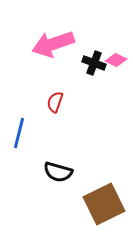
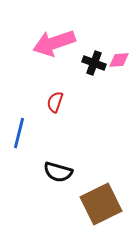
pink arrow: moved 1 px right, 1 px up
pink diamond: moved 3 px right; rotated 30 degrees counterclockwise
brown square: moved 3 px left
